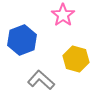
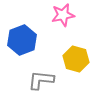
pink star: rotated 25 degrees clockwise
gray L-shape: rotated 36 degrees counterclockwise
